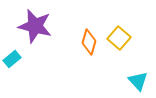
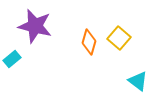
cyan triangle: rotated 10 degrees counterclockwise
